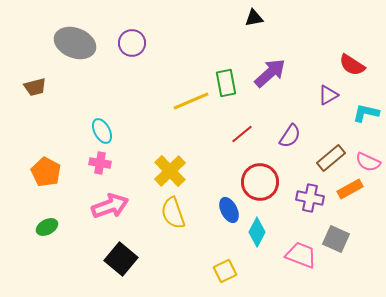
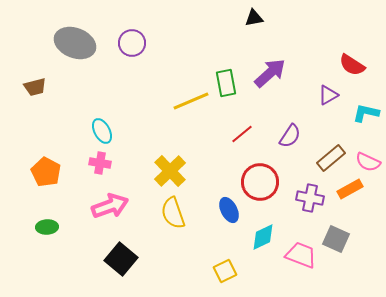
green ellipse: rotated 25 degrees clockwise
cyan diamond: moved 6 px right, 5 px down; rotated 36 degrees clockwise
